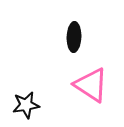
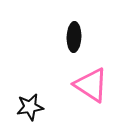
black star: moved 4 px right, 2 px down
